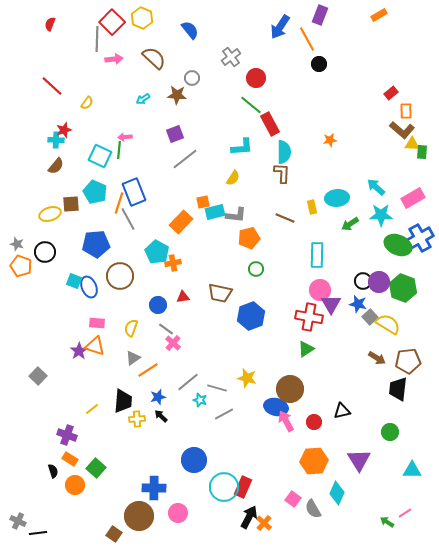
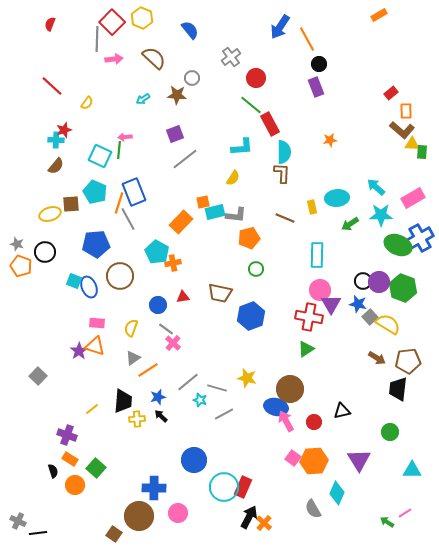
purple rectangle at (320, 15): moved 4 px left, 72 px down; rotated 42 degrees counterclockwise
pink square at (293, 499): moved 41 px up
